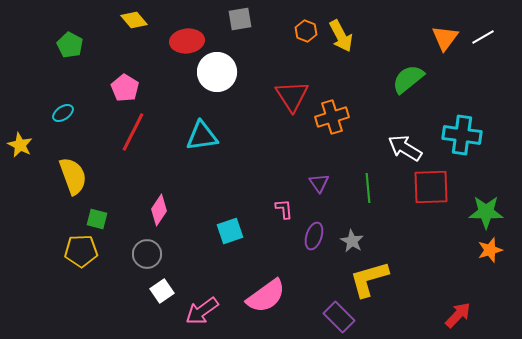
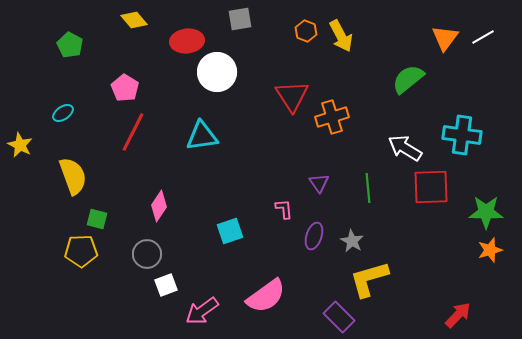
pink diamond: moved 4 px up
white square: moved 4 px right, 6 px up; rotated 15 degrees clockwise
